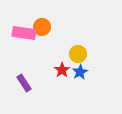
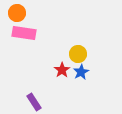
orange circle: moved 25 px left, 14 px up
blue star: moved 1 px right
purple rectangle: moved 10 px right, 19 px down
